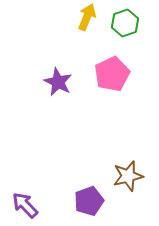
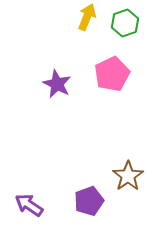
purple star: moved 1 px left, 2 px down
brown star: rotated 20 degrees counterclockwise
purple arrow: moved 4 px right; rotated 12 degrees counterclockwise
